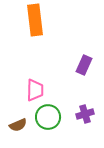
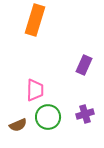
orange rectangle: rotated 24 degrees clockwise
